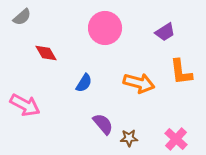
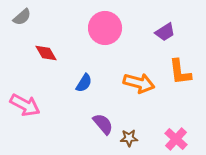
orange L-shape: moved 1 px left
